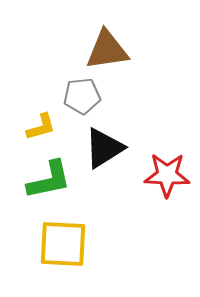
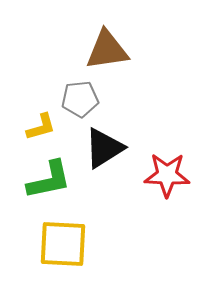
gray pentagon: moved 2 px left, 3 px down
